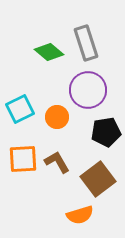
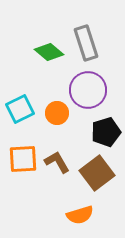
orange circle: moved 4 px up
black pentagon: rotated 8 degrees counterclockwise
brown square: moved 1 px left, 6 px up
